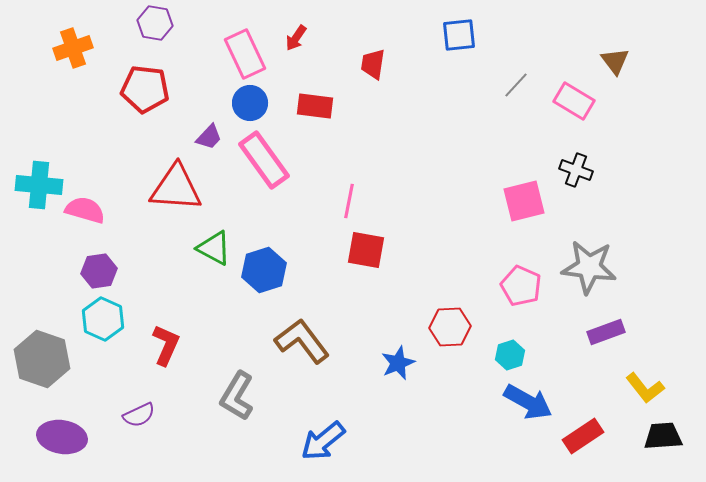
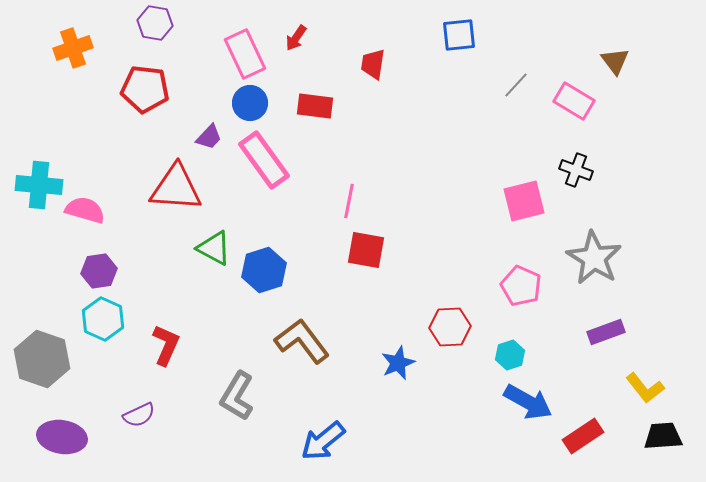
gray star at (589, 267): moved 5 px right, 9 px up; rotated 24 degrees clockwise
